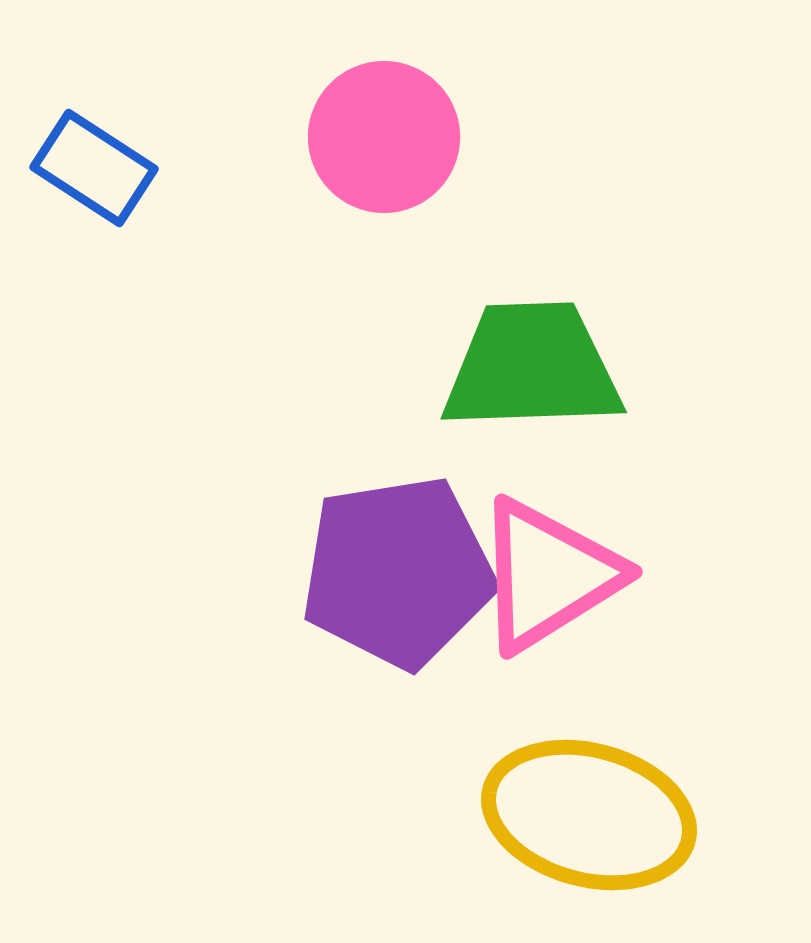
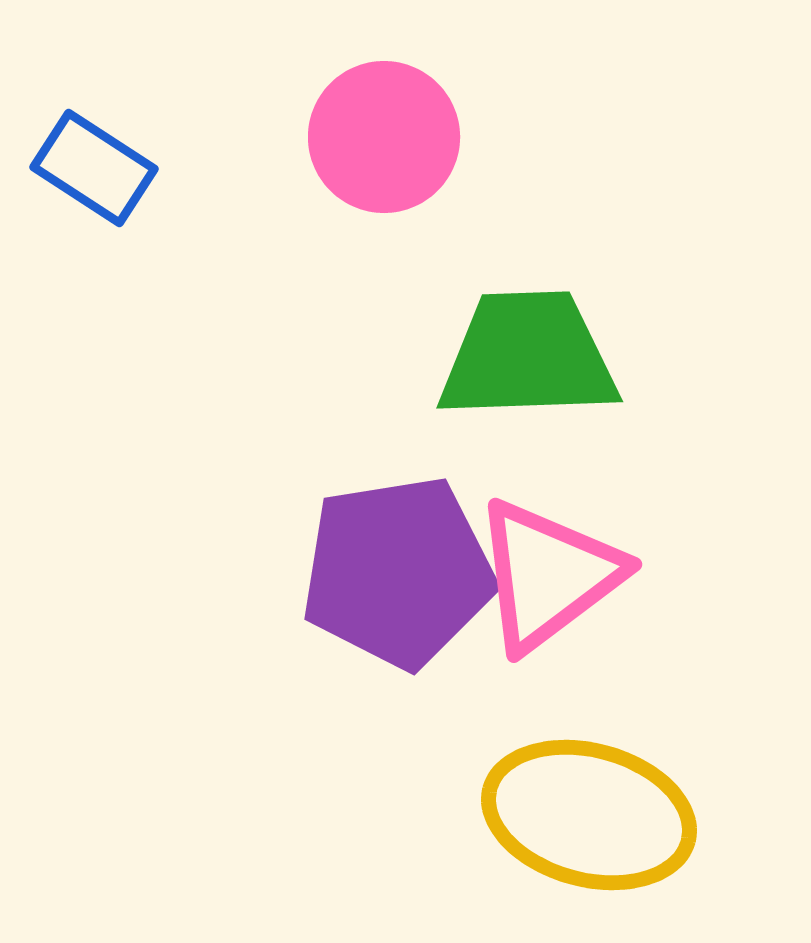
green trapezoid: moved 4 px left, 11 px up
pink triangle: rotated 5 degrees counterclockwise
